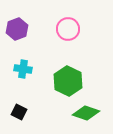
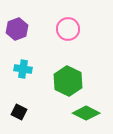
green diamond: rotated 8 degrees clockwise
